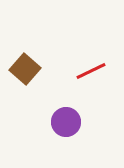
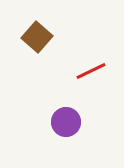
brown square: moved 12 px right, 32 px up
